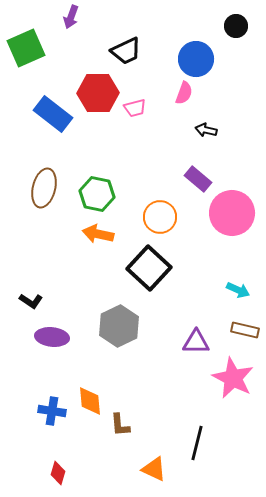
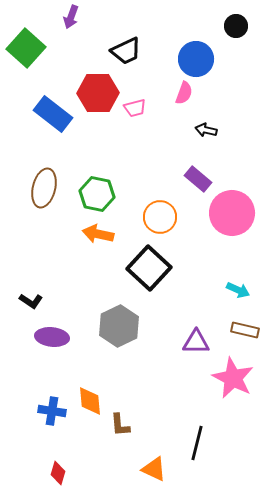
green square: rotated 24 degrees counterclockwise
